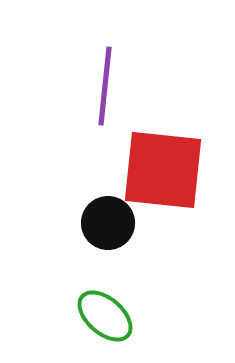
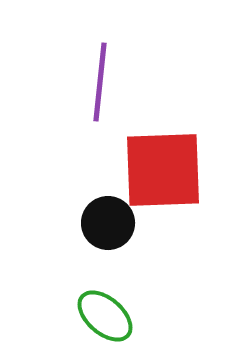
purple line: moved 5 px left, 4 px up
red square: rotated 8 degrees counterclockwise
